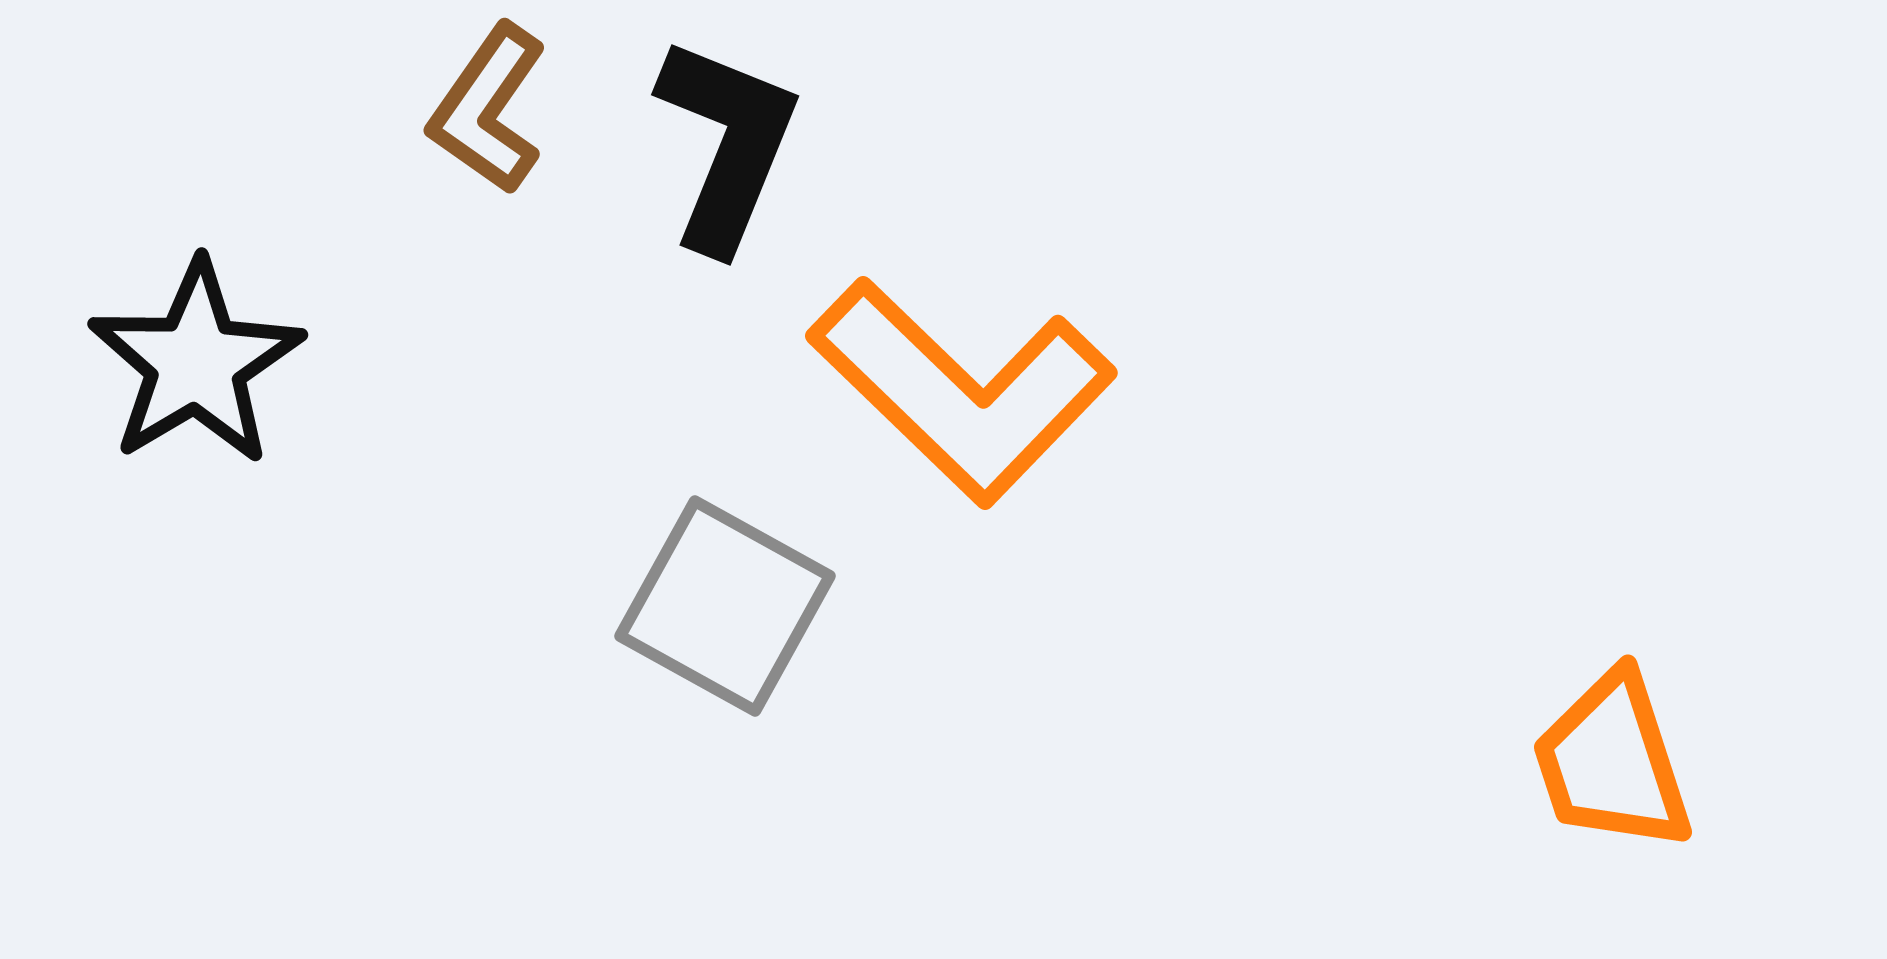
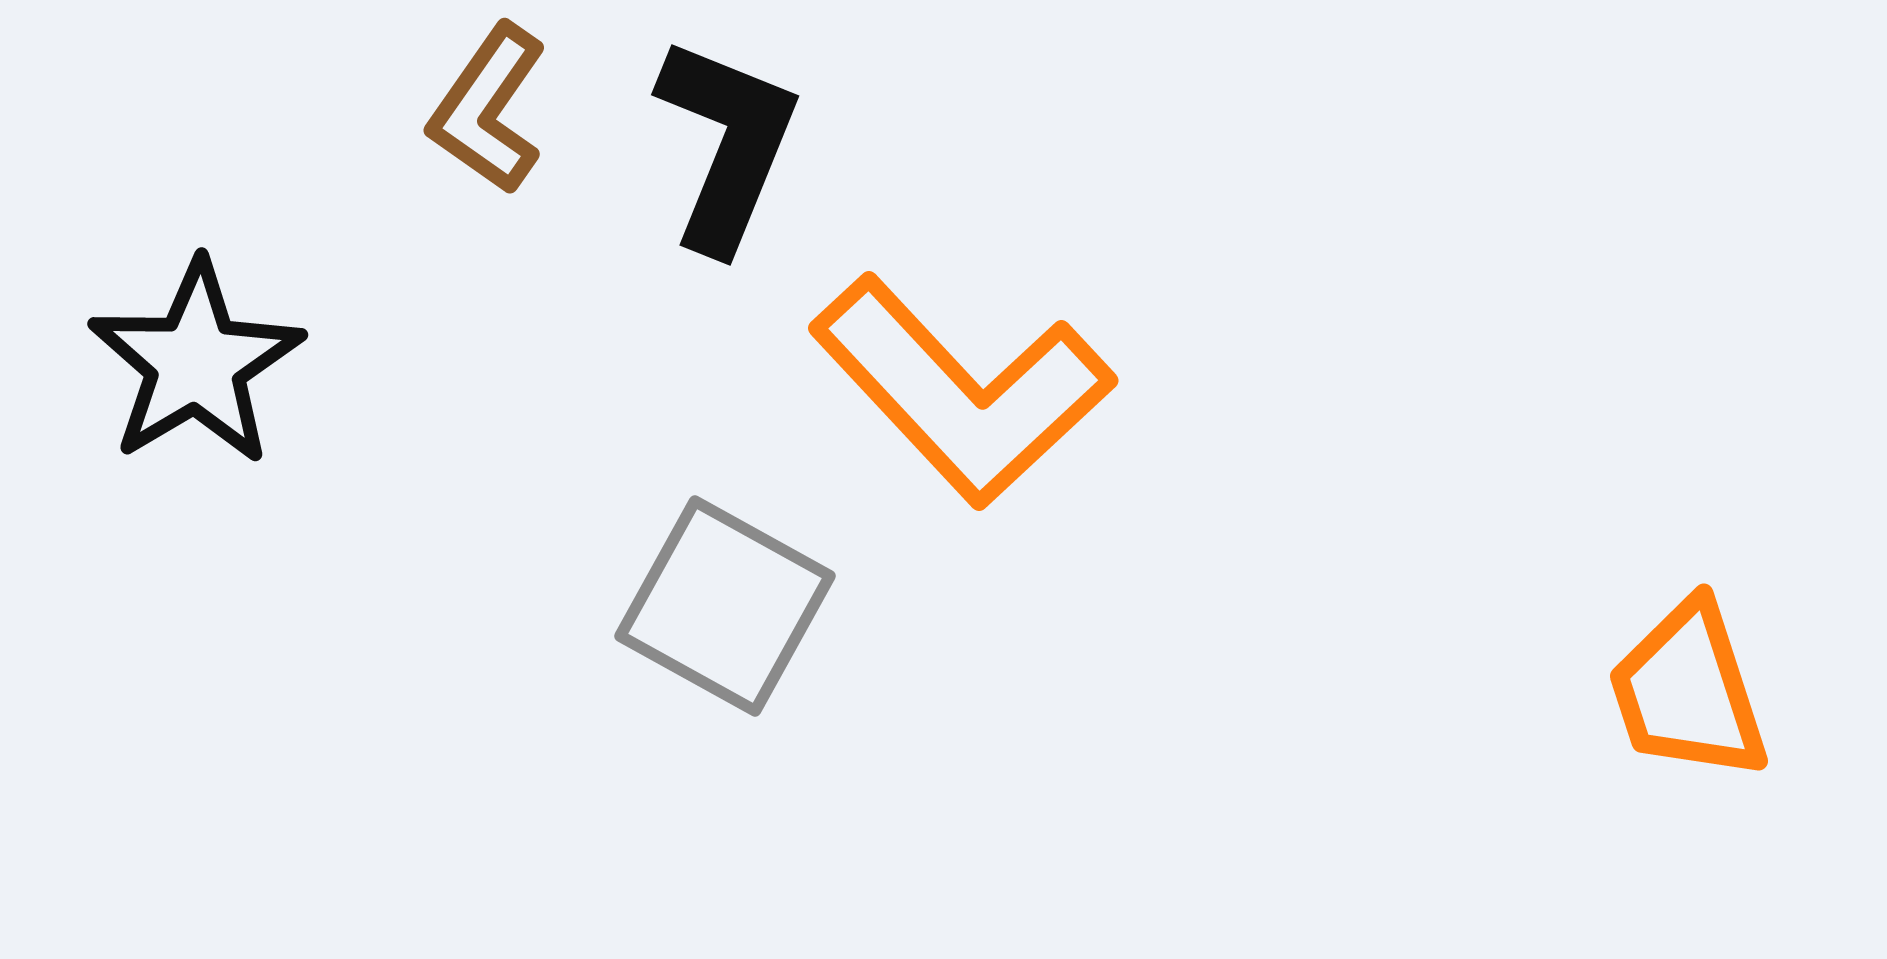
orange L-shape: rotated 3 degrees clockwise
orange trapezoid: moved 76 px right, 71 px up
